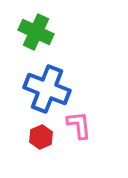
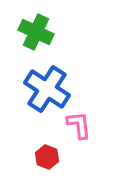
blue cross: rotated 12 degrees clockwise
red hexagon: moved 6 px right, 20 px down; rotated 15 degrees counterclockwise
